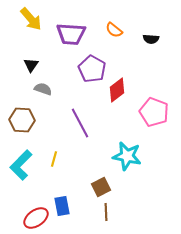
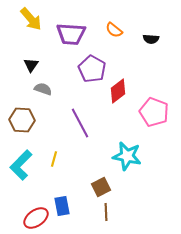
red diamond: moved 1 px right, 1 px down
